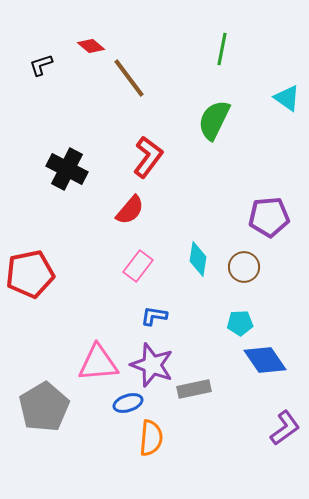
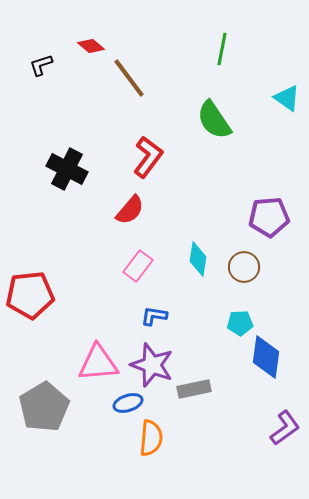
green semicircle: rotated 60 degrees counterclockwise
red pentagon: moved 21 px down; rotated 6 degrees clockwise
blue diamond: moved 1 px right, 3 px up; rotated 42 degrees clockwise
